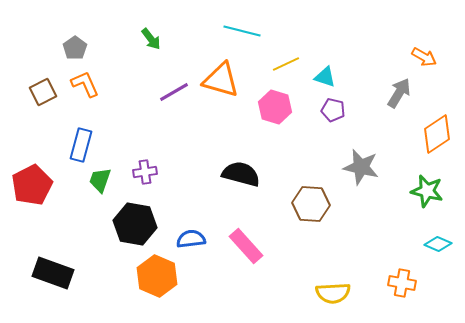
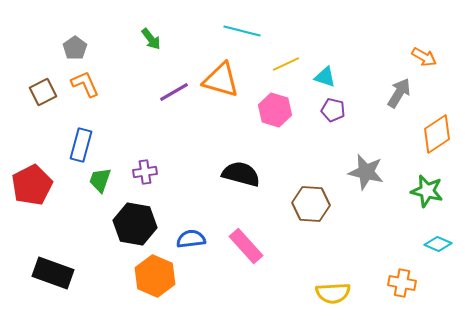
pink hexagon: moved 3 px down
gray star: moved 5 px right, 5 px down
orange hexagon: moved 2 px left
